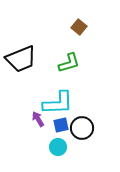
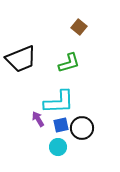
cyan L-shape: moved 1 px right, 1 px up
